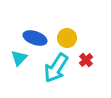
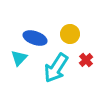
yellow circle: moved 3 px right, 4 px up
